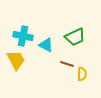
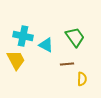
green trapezoid: rotated 100 degrees counterclockwise
brown line: rotated 24 degrees counterclockwise
yellow semicircle: moved 5 px down
